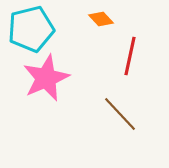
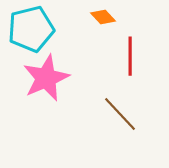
orange diamond: moved 2 px right, 2 px up
red line: rotated 12 degrees counterclockwise
